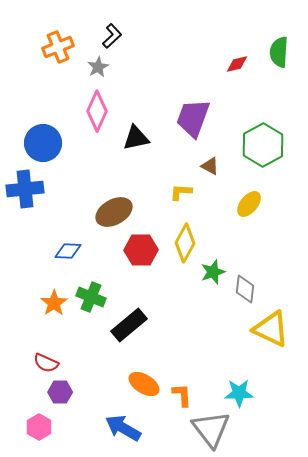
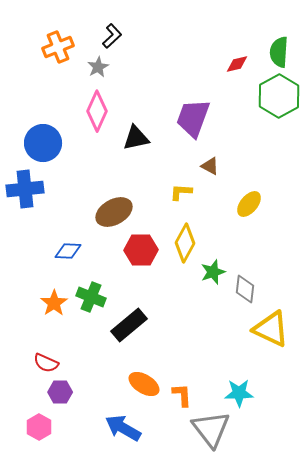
green hexagon: moved 16 px right, 49 px up
